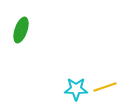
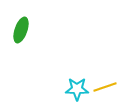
cyan star: moved 1 px right
